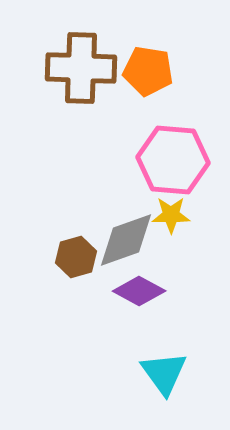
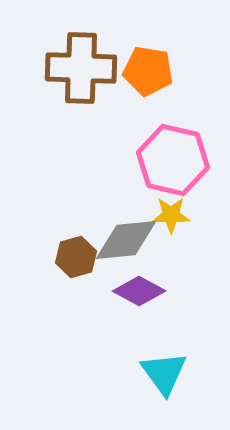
pink hexagon: rotated 8 degrees clockwise
gray diamond: rotated 14 degrees clockwise
